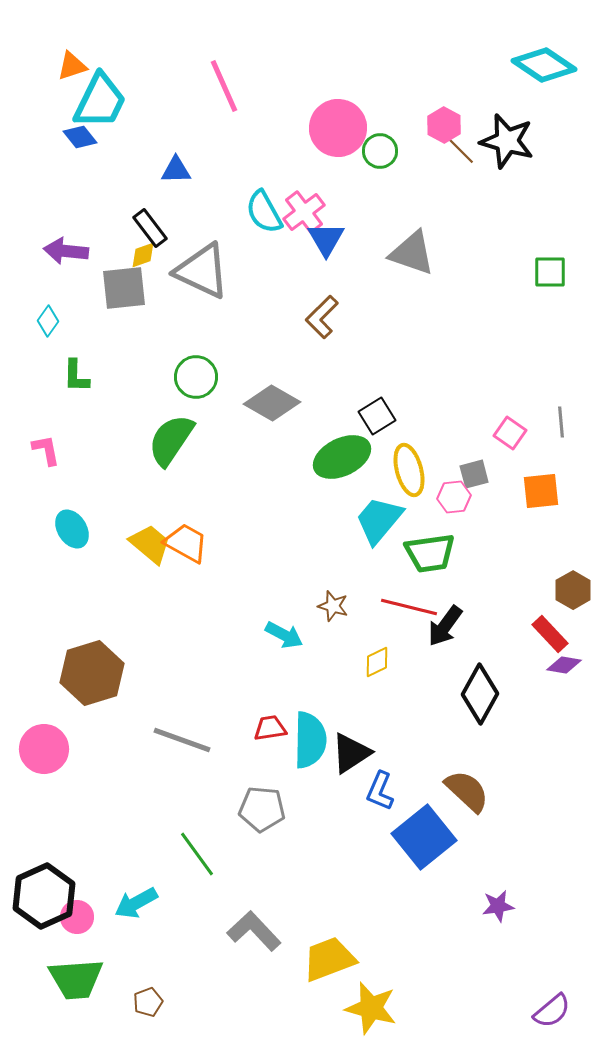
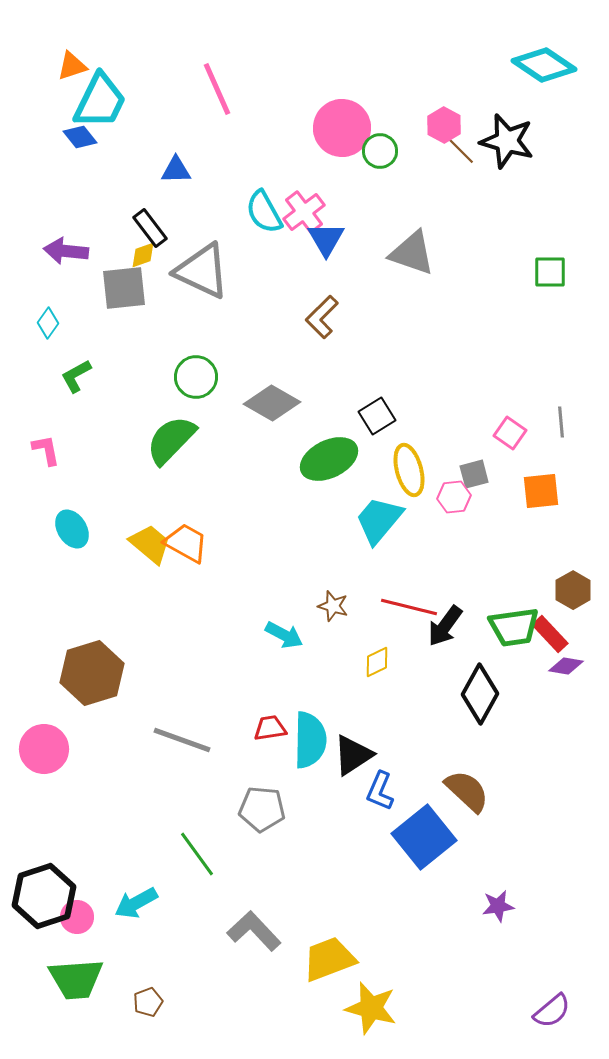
pink line at (224, 86): moved 7 px left, 3 px down
pink circle at (338, 128): moved 4 px right
cyan diamond at (48, 321): moved 2 px down
green L-shape at (76, 376): rotated 60 degrees clockwise
green semicircle at (171, 440): rotated 10 degrees clockwise
green ellipse at (342, 457): moved 13 px left, 2 px down
green trapezoid at (430, 553): moved 84 px right, 74 px down
purple diamond at (564, 665): moved 2 px right, 1 px down
black triangle at (351, 753): moved 2 px right, 2 px down
black hexagon at (44, 896): rotated 6 degrees clockwise
